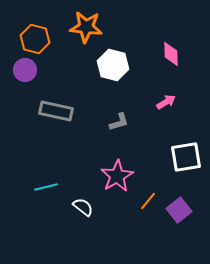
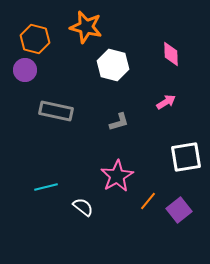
orange star: rotated 8 degrees clockwise
